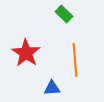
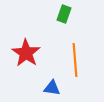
green rectangle: rotated 66 degrees clockwise
blue triangle: rotated 12 degrees clockwise
